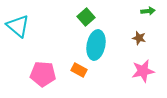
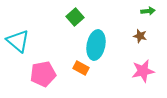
green square: moved 11 px left
cyan triangle: moved 15 px down
brown star: moved 1 px right, 2 px up
orange rectangle: moved 2 px right, 2 px up
pink pentagon: rotated 15 degrees counterclockwise
